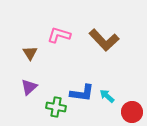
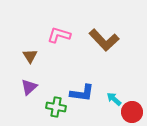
brown triangle: moved 3 px down
cyan arrow: moved 7 px right, 3 px down
